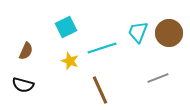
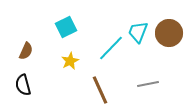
cyan line: moved 9 px right; rotated 28 degrees counterclockwise
yellow star: rotated 24 degrees clockwise
gray line: moved 10 px left, 6 px down; rotated 10 degrees clockwise
black semicircle: rotated 60 degrees clockwise
